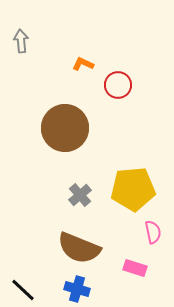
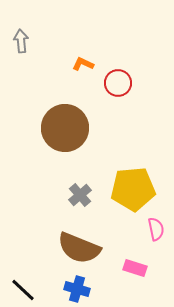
red circle: moved 2 px up
pink semicircle: moved 3 px right, 3 px up
